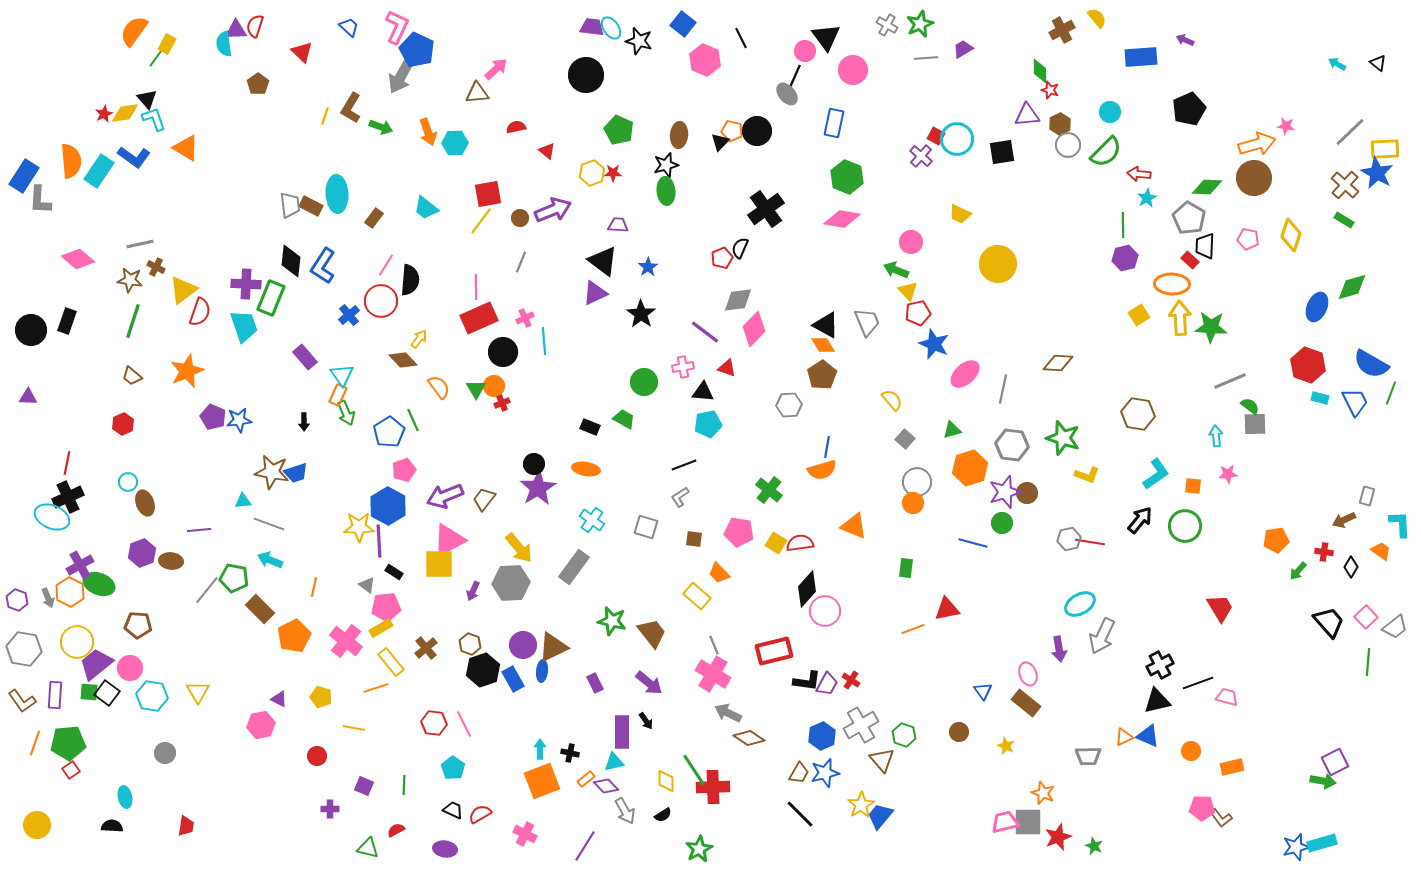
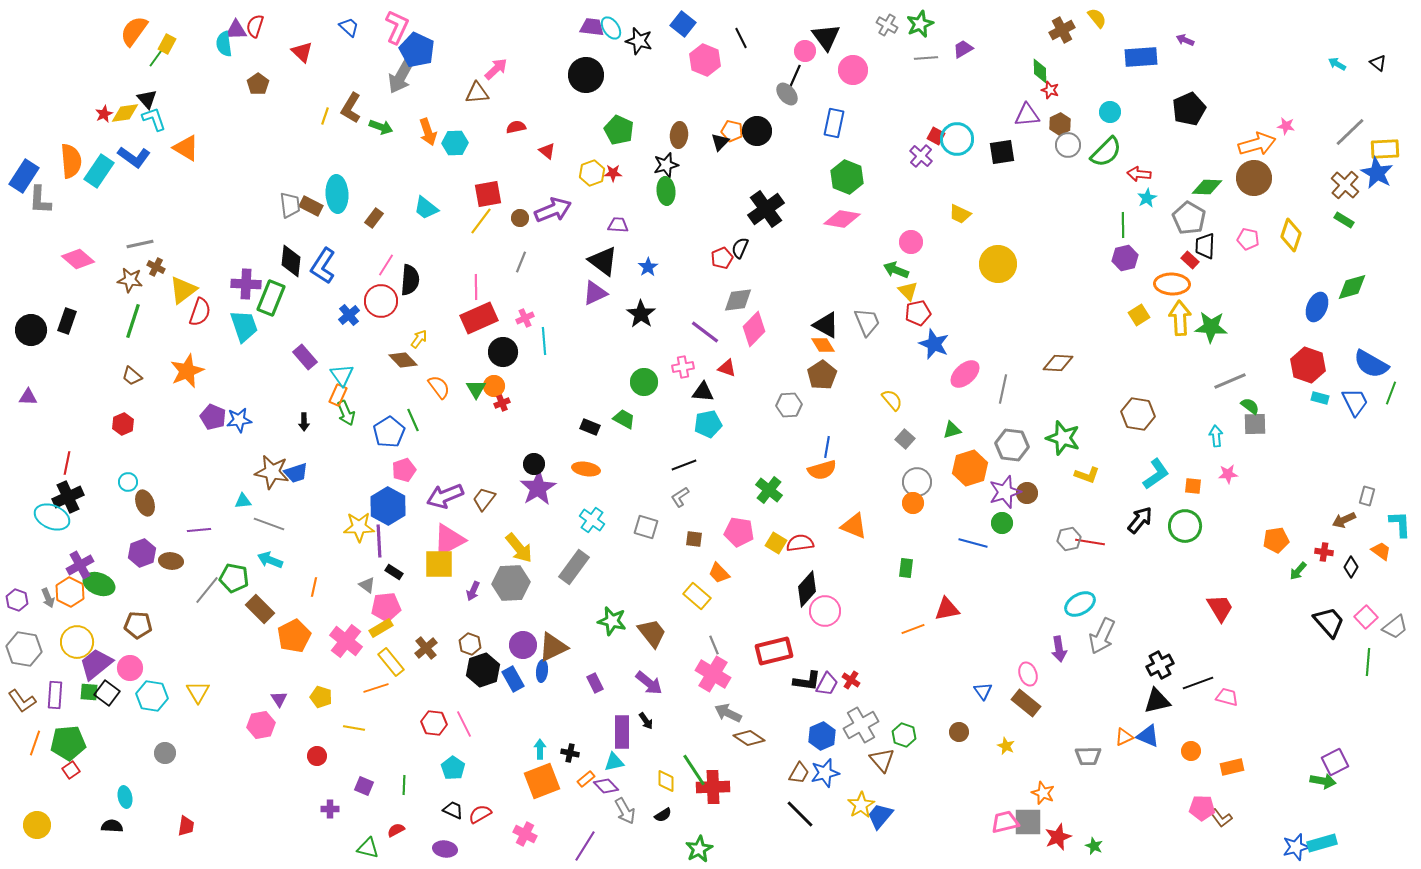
purple triangle at (279, 699): rotated 30 degrees clockwise
